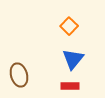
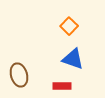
blue triangle: rotated 50 degrees counterclockwise
red rectangle: moved 8 px left
